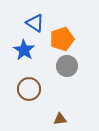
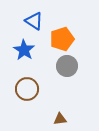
blue triangle: moved 1 px left, 2 px up
brown circle: moved 2 px left
